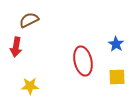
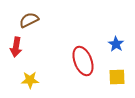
red ellipse: rotated 8 degrees counterclockwise
yellow star: moved 6 px up
